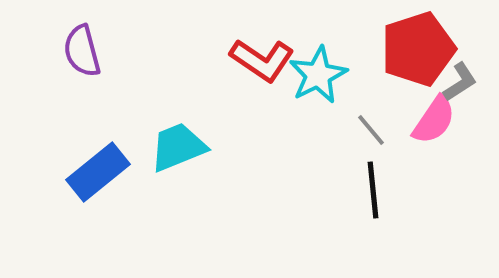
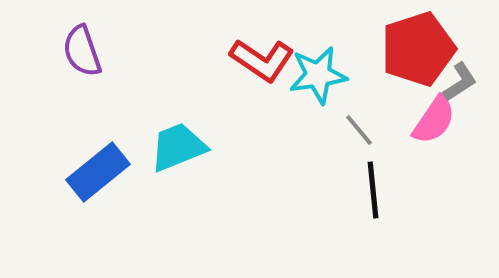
purple semicircle: rotated 4 degrees counterclockwise
cyan star: rotated 18 degrees clockwise
gray line: moved 12 px left
